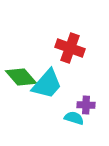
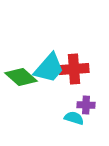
red cross: moved 4 px right, 21 px down; rotated 24 degrees counterclockwise
green diamond: rotated 8 degrees counterclockwise
cyan trapezoid: moved 2 px right, 16 px up
